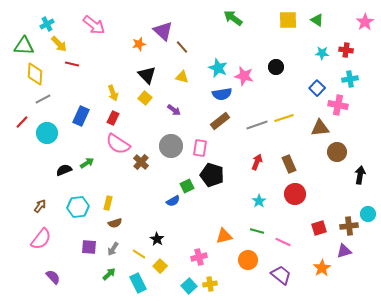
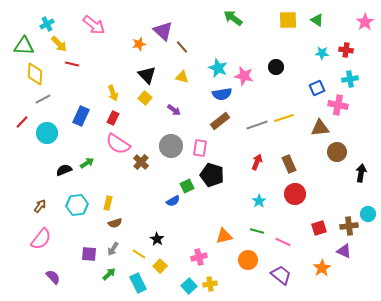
blue square at (317, 88): rotated 21 degrees clockwise
black arrow at (360, 175): moved 1 px right, 2 px up
cyan hexagon at (78, 207): moved 1 px left, 2 px up
purple square at (89, 247): moved 7 px down
purple triangle at (344, 251): rotated 42 degrees clockwise
